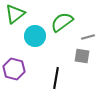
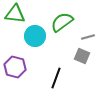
green triangle: rotated 45 degrees clockwise
gray square: rotated 14 degrees clockwise
purple hexagon: moved 1 px right, 2 px up
black line: rotated 10 degrees clockwise
